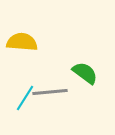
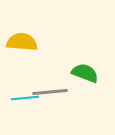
green semicircle: rotated 16 degrees counterclockwise
cyan line: rotated 52 degrees clockwise
